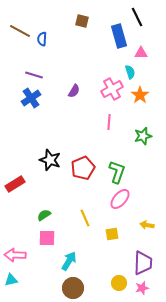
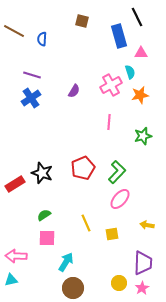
brown line: moved 6 px left
purple line: moved 2 px left
pink cross: moved 1 px left, 4 px up
orange star: rotated 24 degrees clockwise
black star: moved 8 px left, 13 px down
green L-shape: rotated 25 degrees clockwise
yellow line: moved 1 px right, 5 px down
pink arrow: moved 1 px right, 1 px down
cyan arrow: moved 3 px left, 1 px down
pink star: rotated 16 degrees counterclockwise
